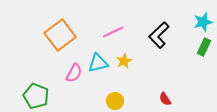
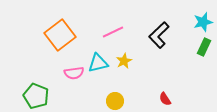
pink semicircle: rotated 54 degrees clockwise
